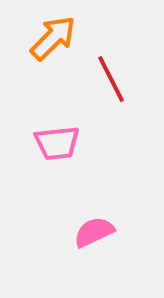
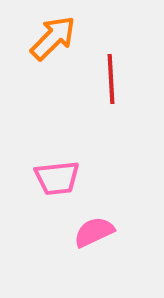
red line: rotated 24 degrees clockwise
pink trapezoid: moved 35 px down
